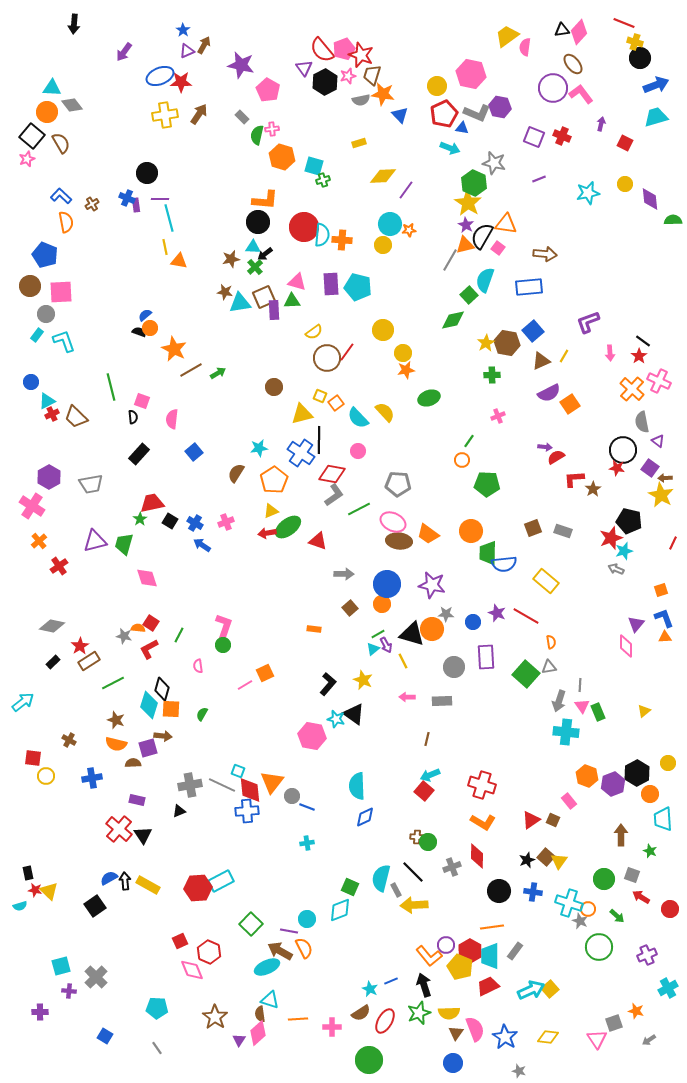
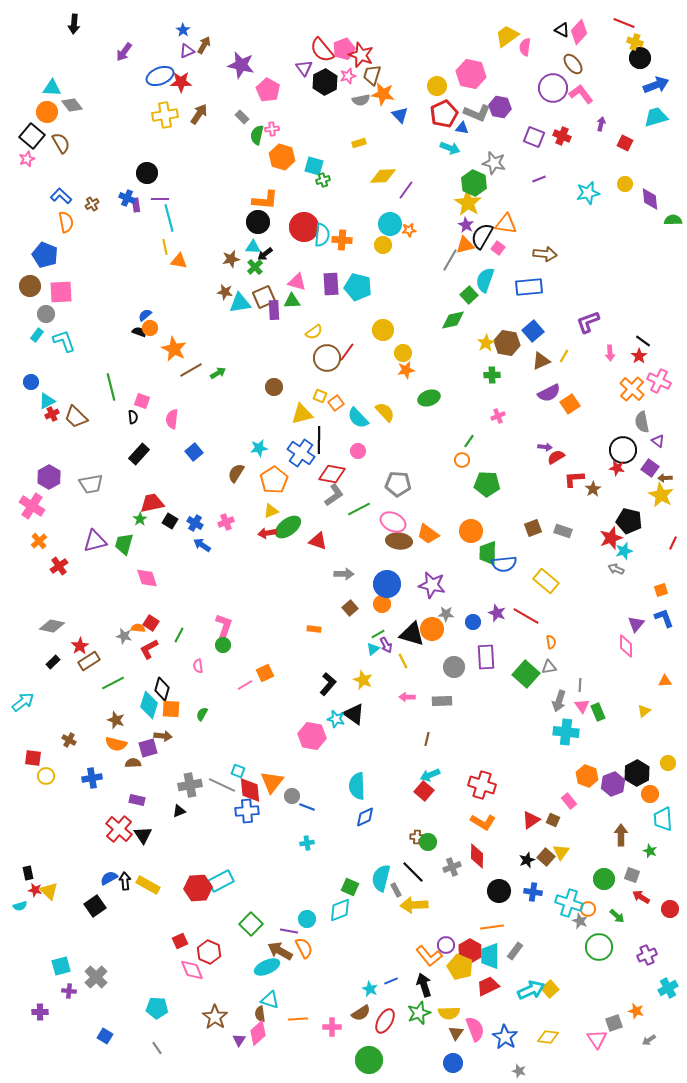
black triangle at (562, 30): rotated 35 degrees clockwise
orange triangle at (665, 637): moved 44 px down
yellow triangle at (559, 861): moved 2 px right, 9 px up
